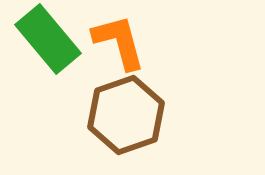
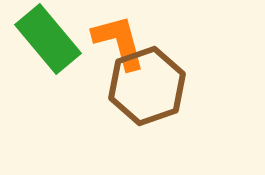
brown hexagon: moved 21 px right, 29 px up
